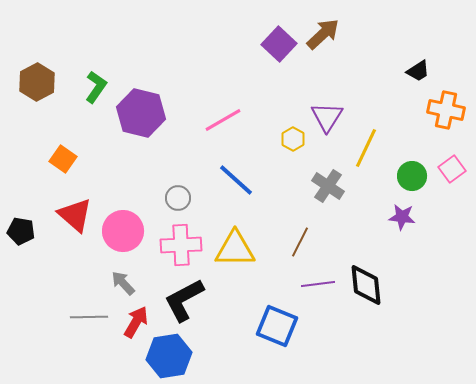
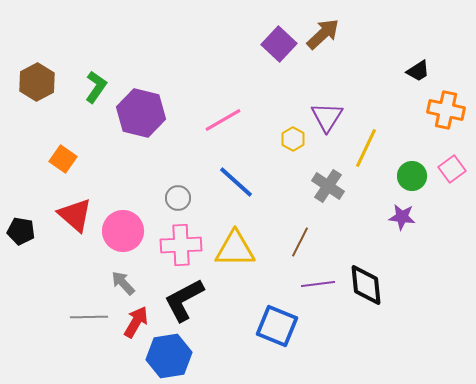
blue line: moved 2 px down
